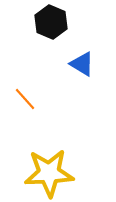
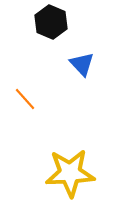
blue triangle: rotated 16 degrees clockwise
yellow star: moved 21 px right
